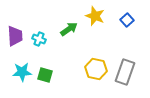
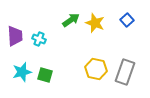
yellow star: moved 7 px down
green arrow: moved 2 px right, 9 px up
cyan star: rotated 12 degrees counterclockwise
